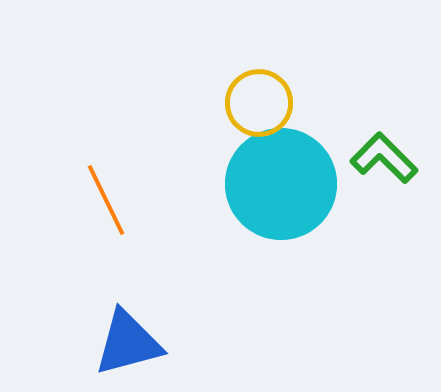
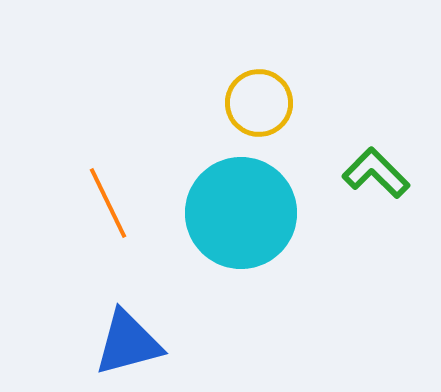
green L-shape: moved 8 px left, 15 px down
cyan circle: moved 40 px left, 29 px down
orange line: moved 2 px right, 3 px down
